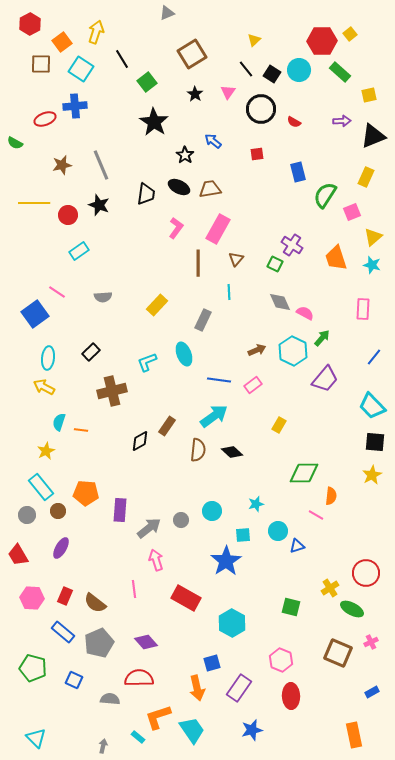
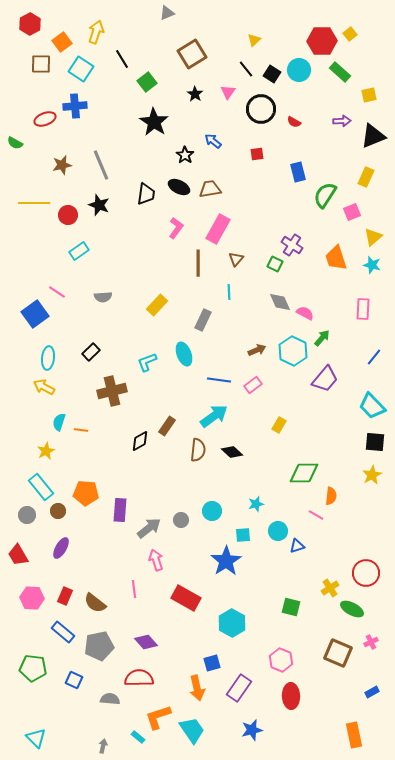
gray pentagon at (99, 643): moved 3 px down; rotated 12 degrees clockwise
green pentagon at (33, 668): rotated 8 degrees counterclockwise
